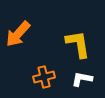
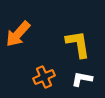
orange cross: rotated 10 degrees counterclockwise
